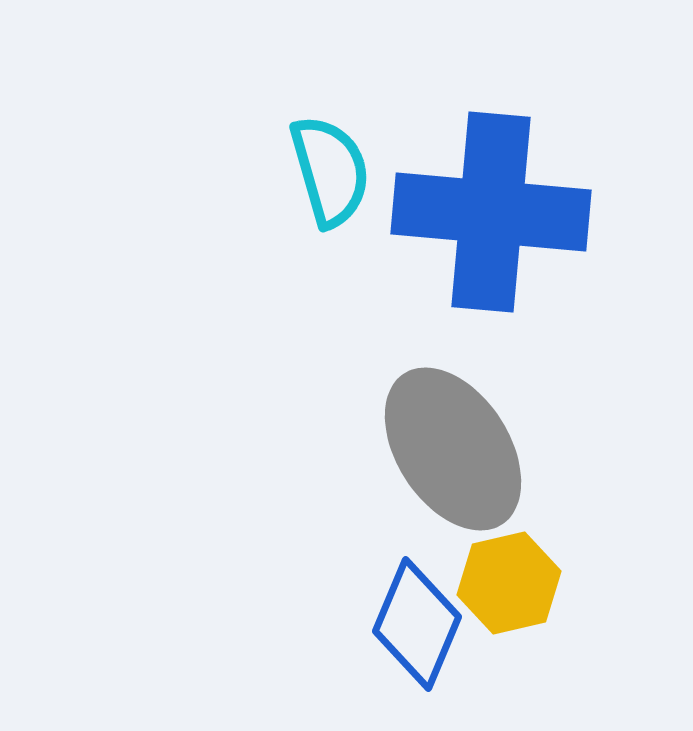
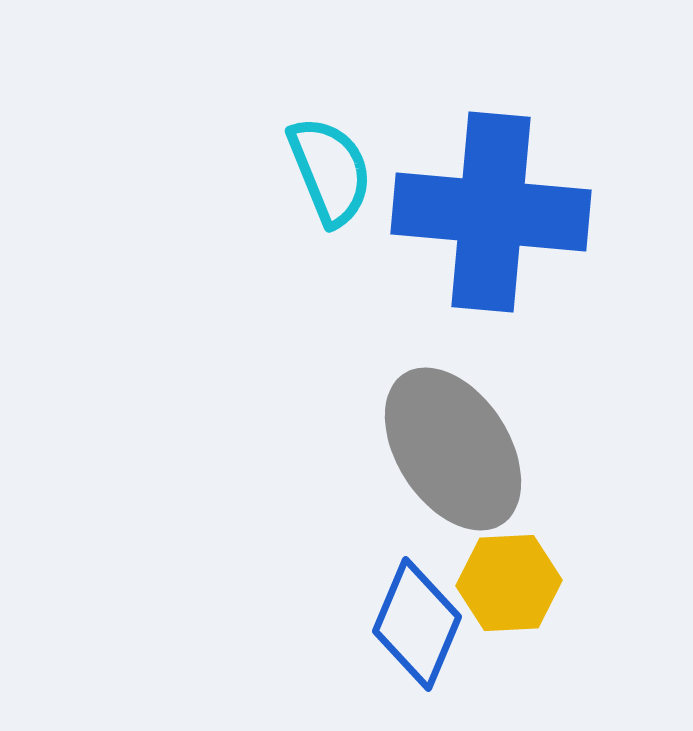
cyan semicircle: rotated 6 degrees counterclockwise
yellow hexagon: rotated 10 degrees clockwise
